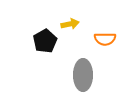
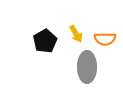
yellow arrow: moved 6 px right, 10 px down; rotated 72 degrees clockwise
gray ellipse: moved 4 px right, 8 px up
